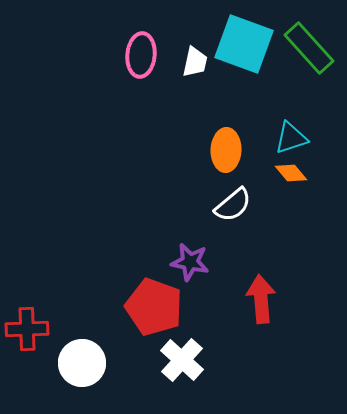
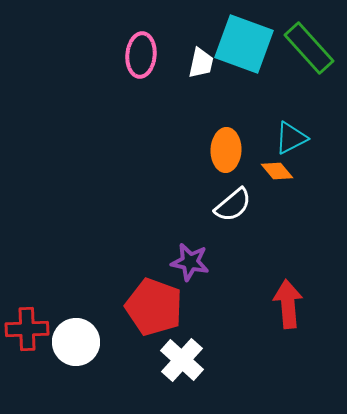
white trapezoid: moved 6 px right, 1 px down
cyan triangle: rotated 9 degrees counterclockwise
orange diamond: moved 14 px left, 2 px up
red arrow: moved 27 px right, 5 px down
white circle: moved 6 px left, 21 px up
